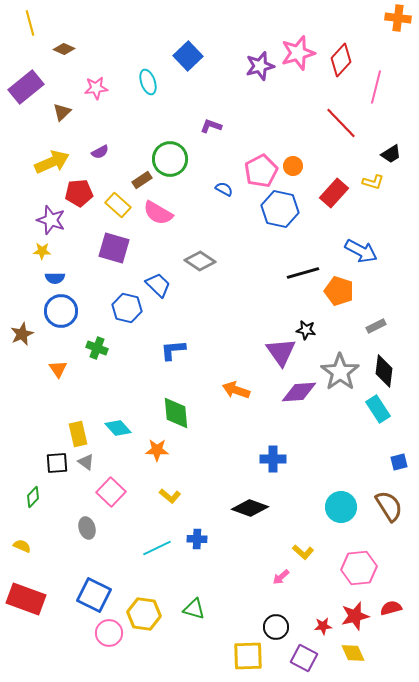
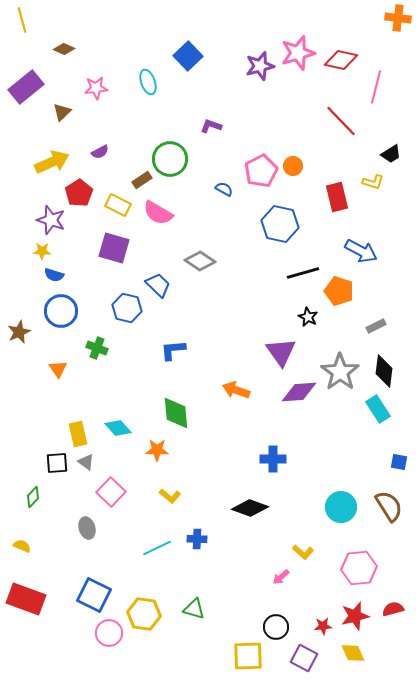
yellow line at (30, 23): moved 8 px left, 3 px up
red diamond at (341, 60): rotated 60 degrees clockwise
red line at (341, 123): moved 2 px up
red pentagon at (79, 193): rotated 28 degrees counterclockwise
red rectangle at (334, 193): moved 3 px right, 4 px down; rotated 56 degrees counterclockwise
yellow rectangle at (118, 205): rotated 15 degrees counterclockwise
blue hexagon at (280, 209): moved 15 px down
blue semicircle at (55, 278): moved 1 px left, 3 px up; rotated 18 degrees clockwise
black star at (306, 330): moved 2 px right, 13 px up; rotated 18 degrees clockwise
brown star at (22, 334): moved 3 px left, 2 px up
blue square at (399, 462): rotated 24 degrees clockwise
red semicircle at (391, 608): moved 2 px right, 1 px down
